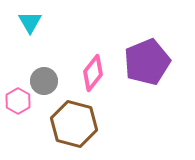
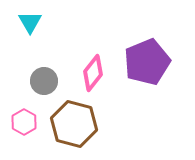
pink hexagon: moved 6 px right, 21 px down
